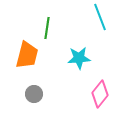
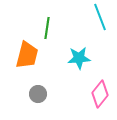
gray circle: moved 4 px right
